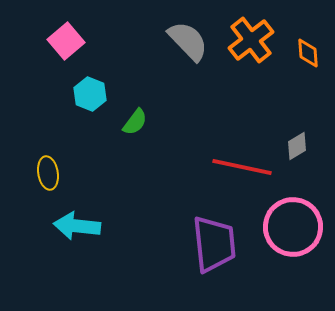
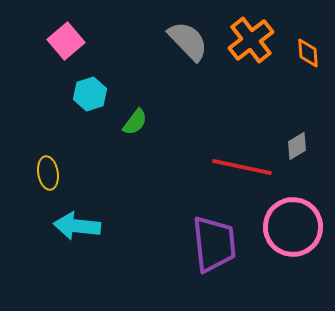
cyan hexagon: rotated 20 degrees clockwise
